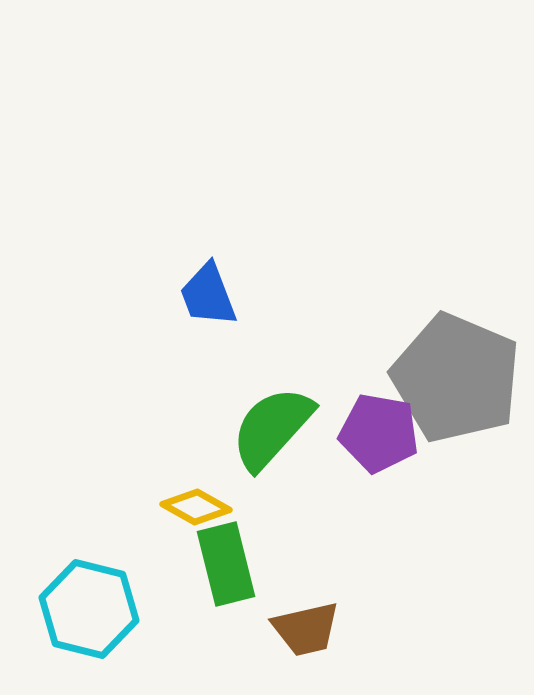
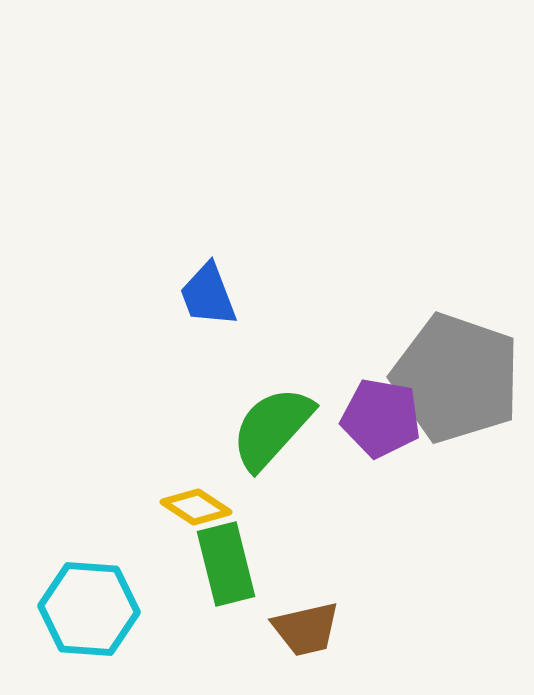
gray pentagon: rotated 4 degrees counterclockwise
purple pentagon: moved 2 px right, 15 px up
yellow diamond: rotated 4 degrees clockwise
cyan hexagon: rotated 10 degrees counterclockwise
